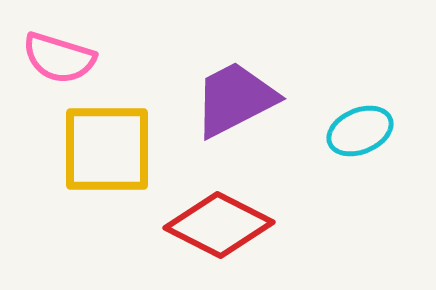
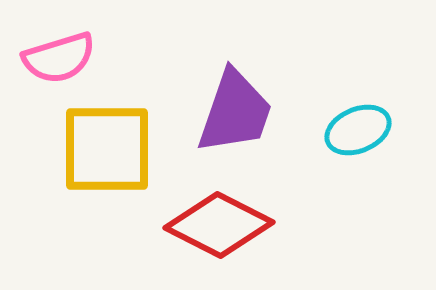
pink semicircle: rotated 34 degrees counterclockwise
purple trapezoid: moved 13 px down; rotated 136 degrees clockwise
cyan ellipse: moved 2 px left, 1 px up
